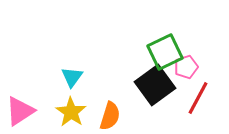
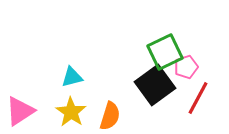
cyan triangle: rotated 40 degrees clockwise
